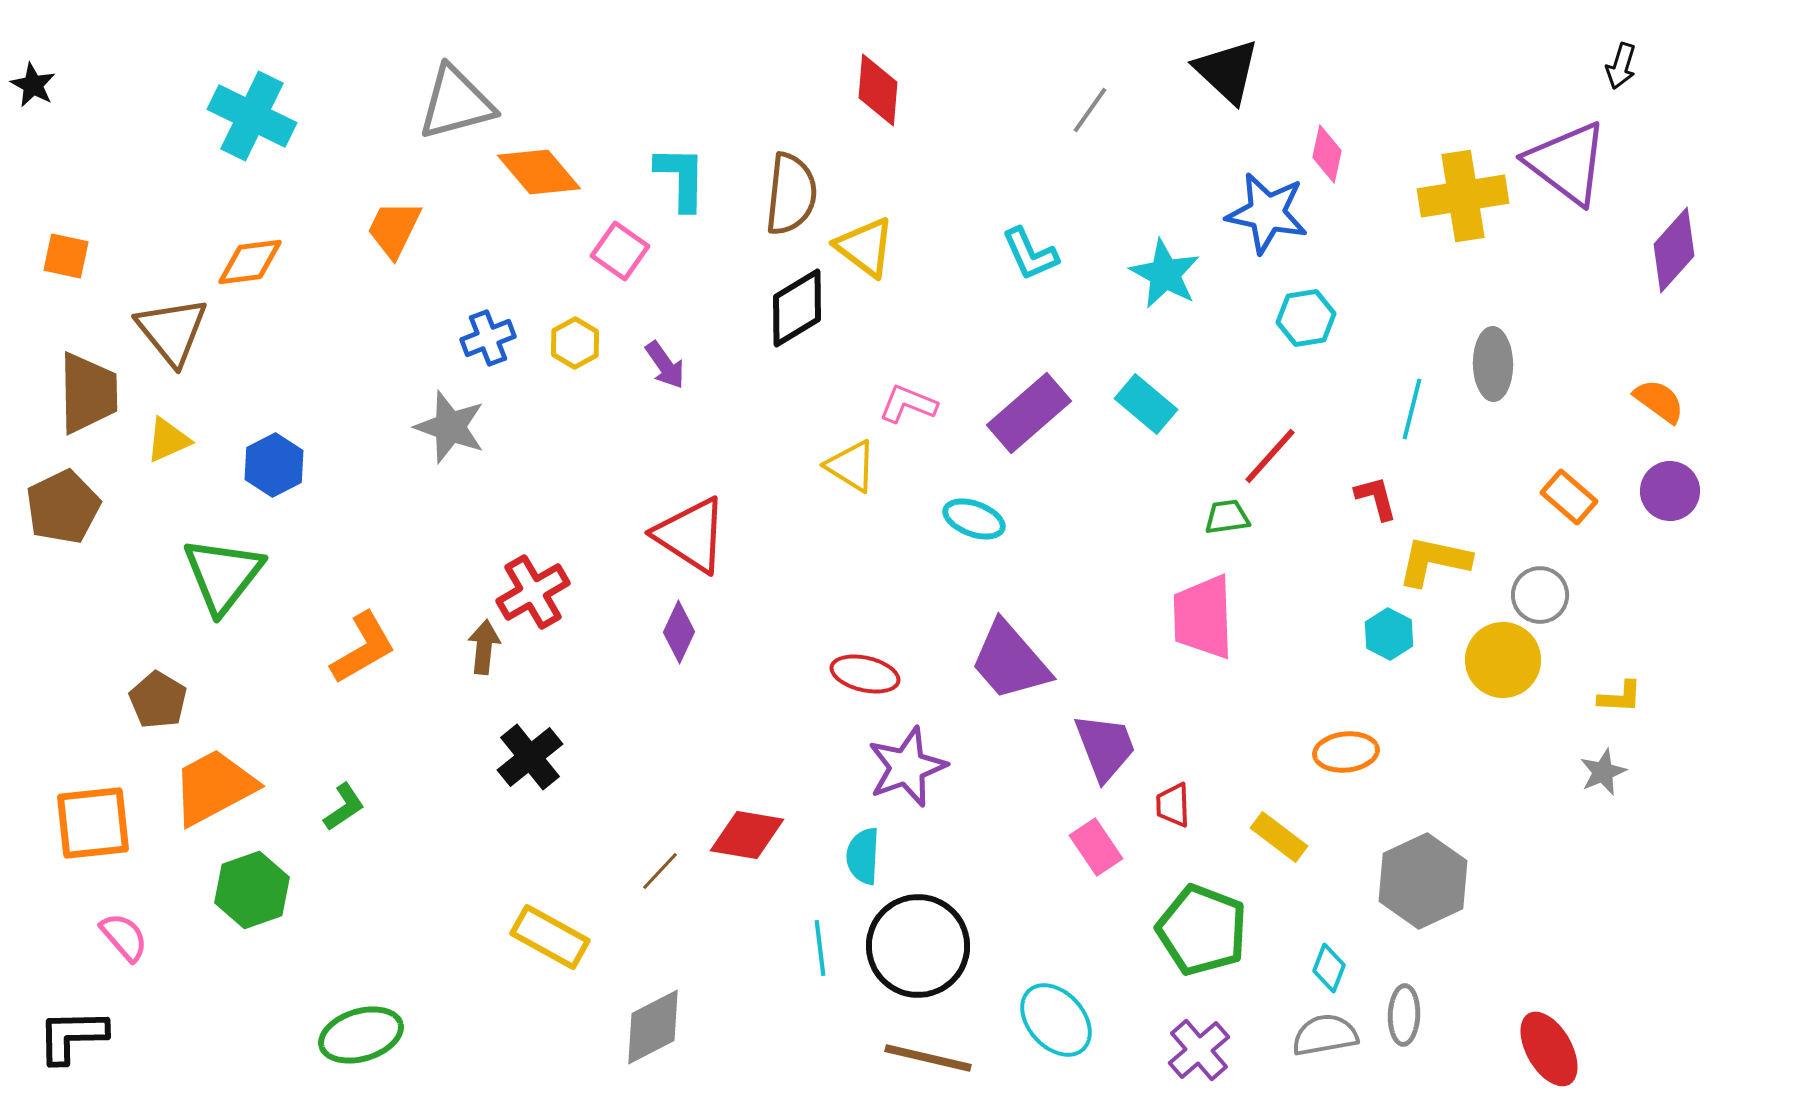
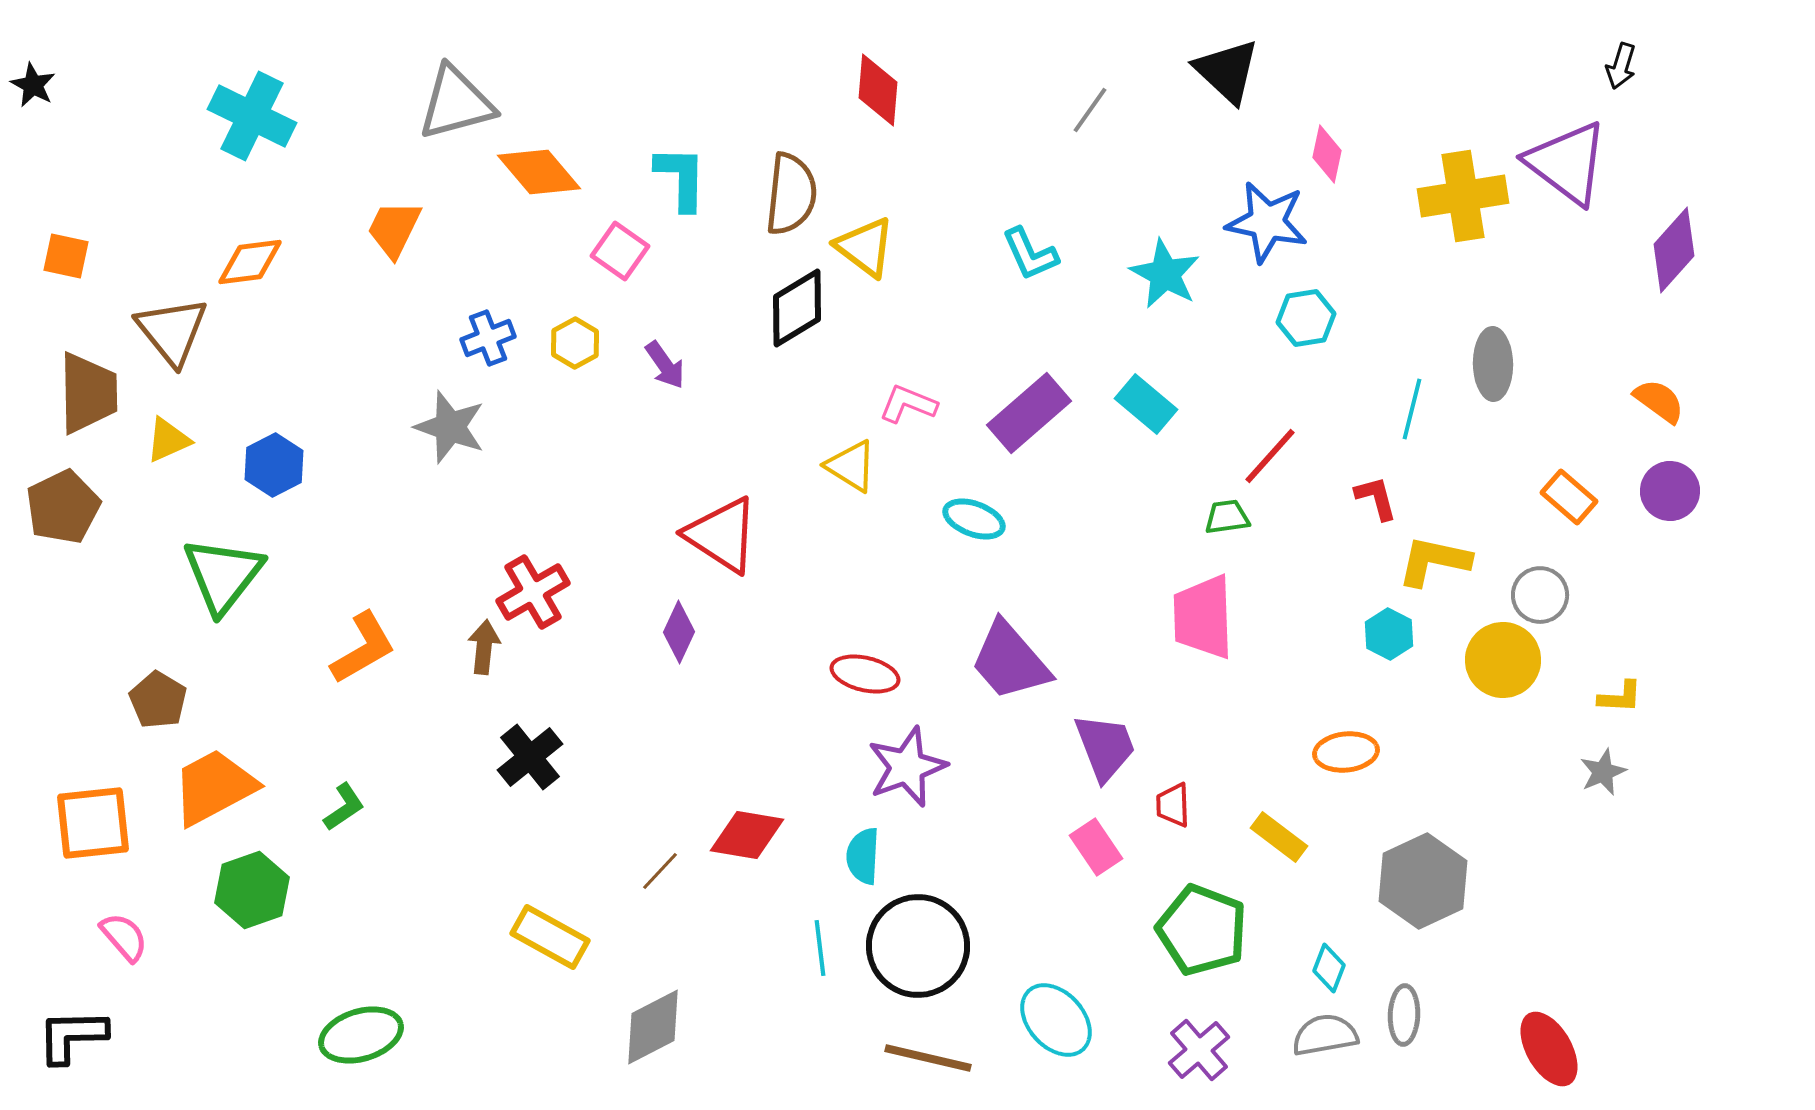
blue star at (1267, 213): moved 9 px down
red triangle at (691, 535): moved 31 px right
